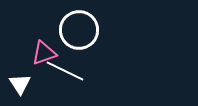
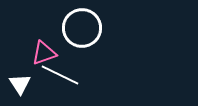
white circle: moved 3 px right, 2 px up
white line: moved 5 px left, 4 px down
